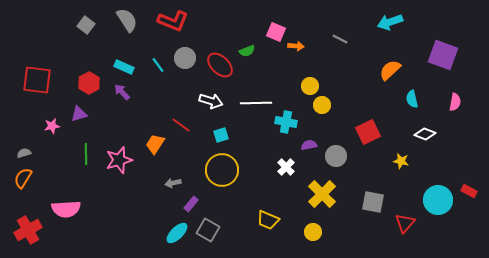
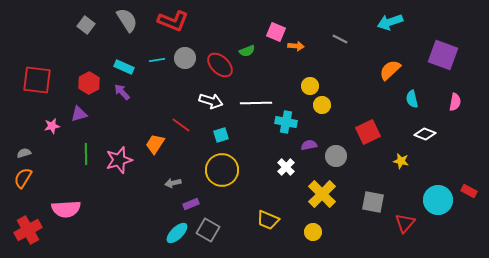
cyan line at (158, 65): moved 1 px left, 5 px up; rotated 63 degrees counterclockwise
purple rectangle at (191, 204): rotated 28 degrees clockwise
